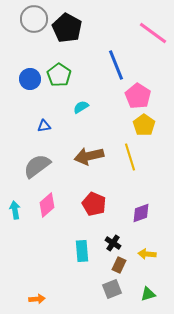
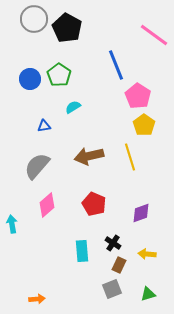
pink line: moved 1 px right, 2 px down
cyan semicircle: moved 8 px left
gray semicircle: rotated 12 degrees counterclockwise
cyan arrow: moved 3 px left, 14 px down
